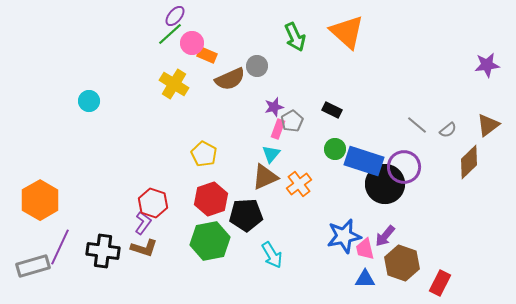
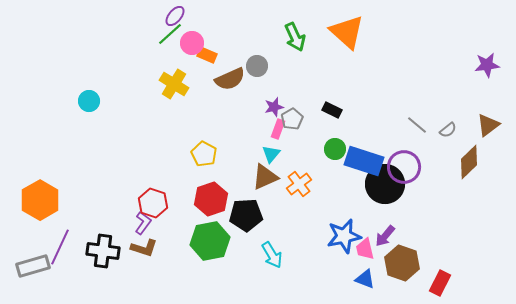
gray pentagon at (292, 121): moved 2 px up
blue triangle at (365, 279): rotated 20 degrees clockwise
